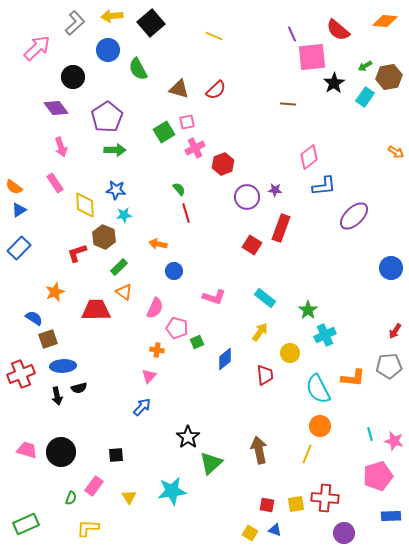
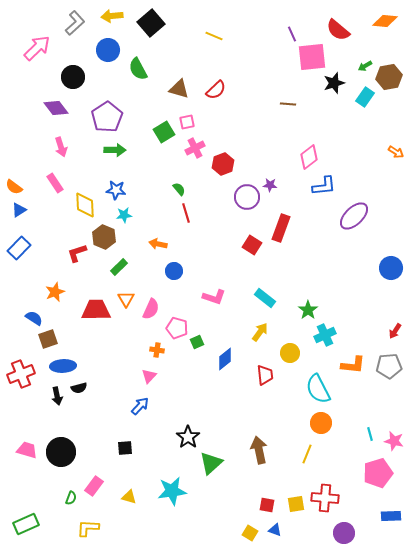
black star at (334, 83): rotated 15 degrees clockwise
purple star at (275, 190): moved 5 px left, 5 px up
orange triangle at (124, 292): moved 2 px right, 7 px down; rotated 24 degrees clockwise
pink semicircle at (155, 308): moved 4 px left, 1 px down
orange L-shape at (353, 378): moved 13 px up
blue arrow at (142, 407): moved 2 px left, 1 px up
orange circle at (320, 426): moved 1 px right, 3 px up
black square at (116, 455): moved 9 px right, 7 px up
pink pentagon at (378, 476): moved 3 px up
yellow triangle at (129, 497): rotated 42 degrees counterclockwise
